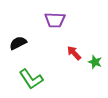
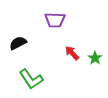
red arrow: moved 2 px left
green star: moved 4 px up; rotated 16 degrees clockwise
